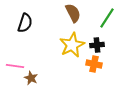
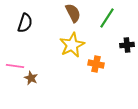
black cross: moved 30 px right
orange cross: moved 2 px right
